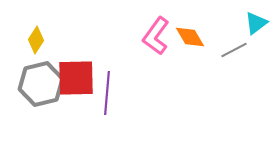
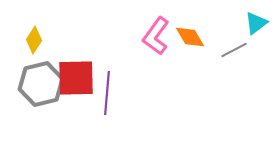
yellow diamond: moved 2 px left
